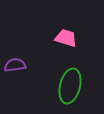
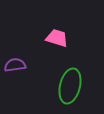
pink trapezoid: moved 9 px left
